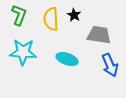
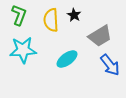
yellow semicircle: moved 1 px down
gray trapezoid: moved 1 px right, 1 px down; rotated 140 degrees clockwise
cyan star: moved 2 px up; rotated 8 degrees counterclockwise
cyan ellipse: rotated 55 degrees counterclockwise
blue arrow: rotated 15 degrees counterclockwise
